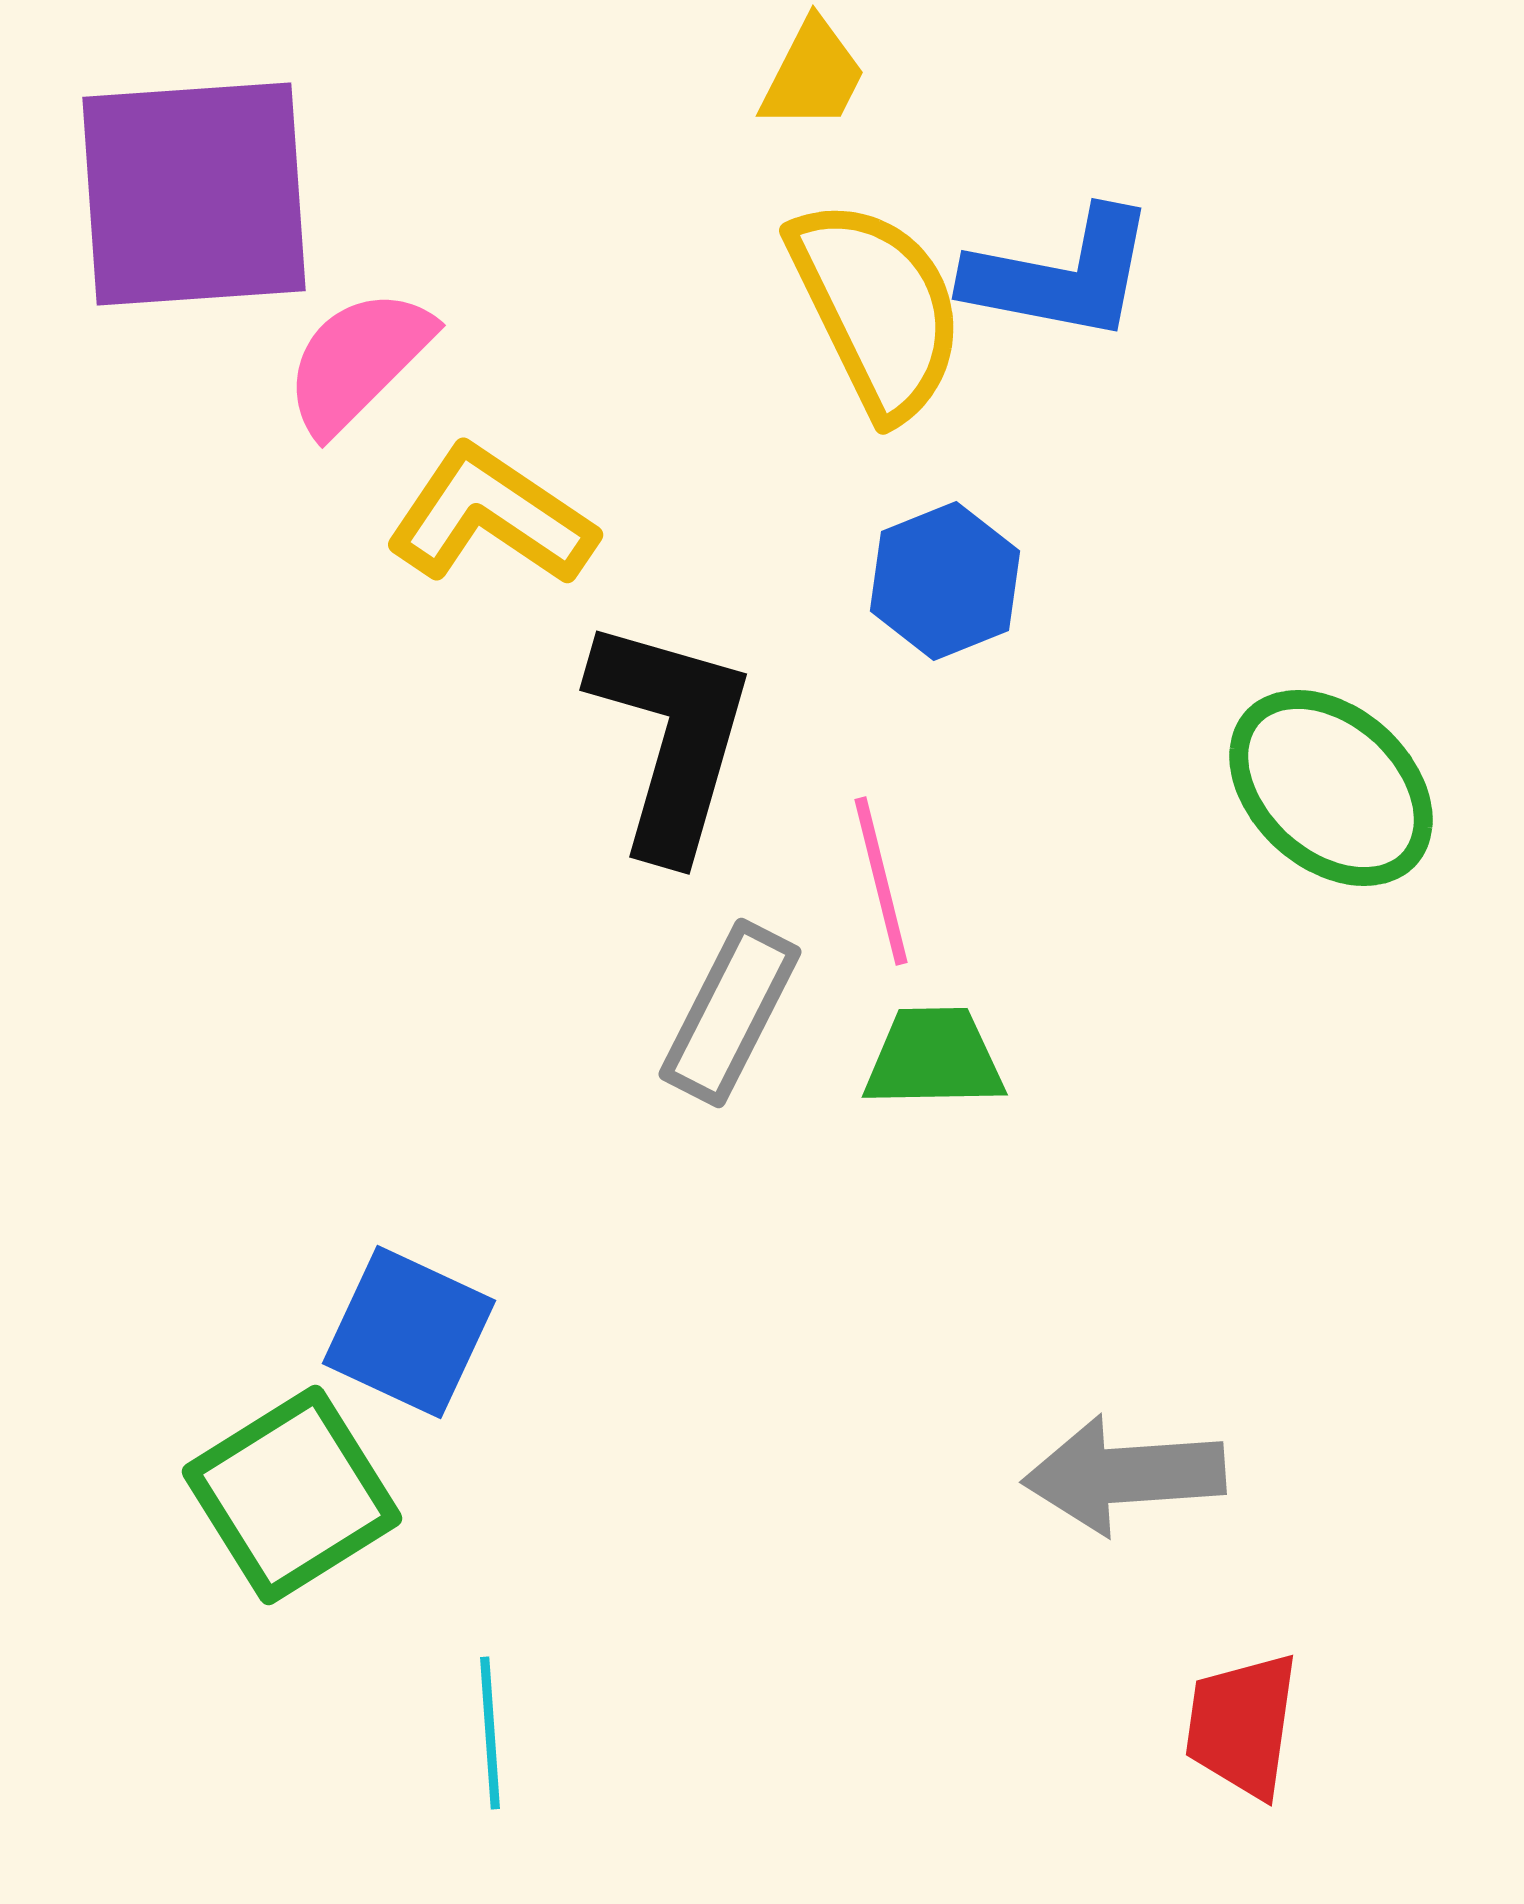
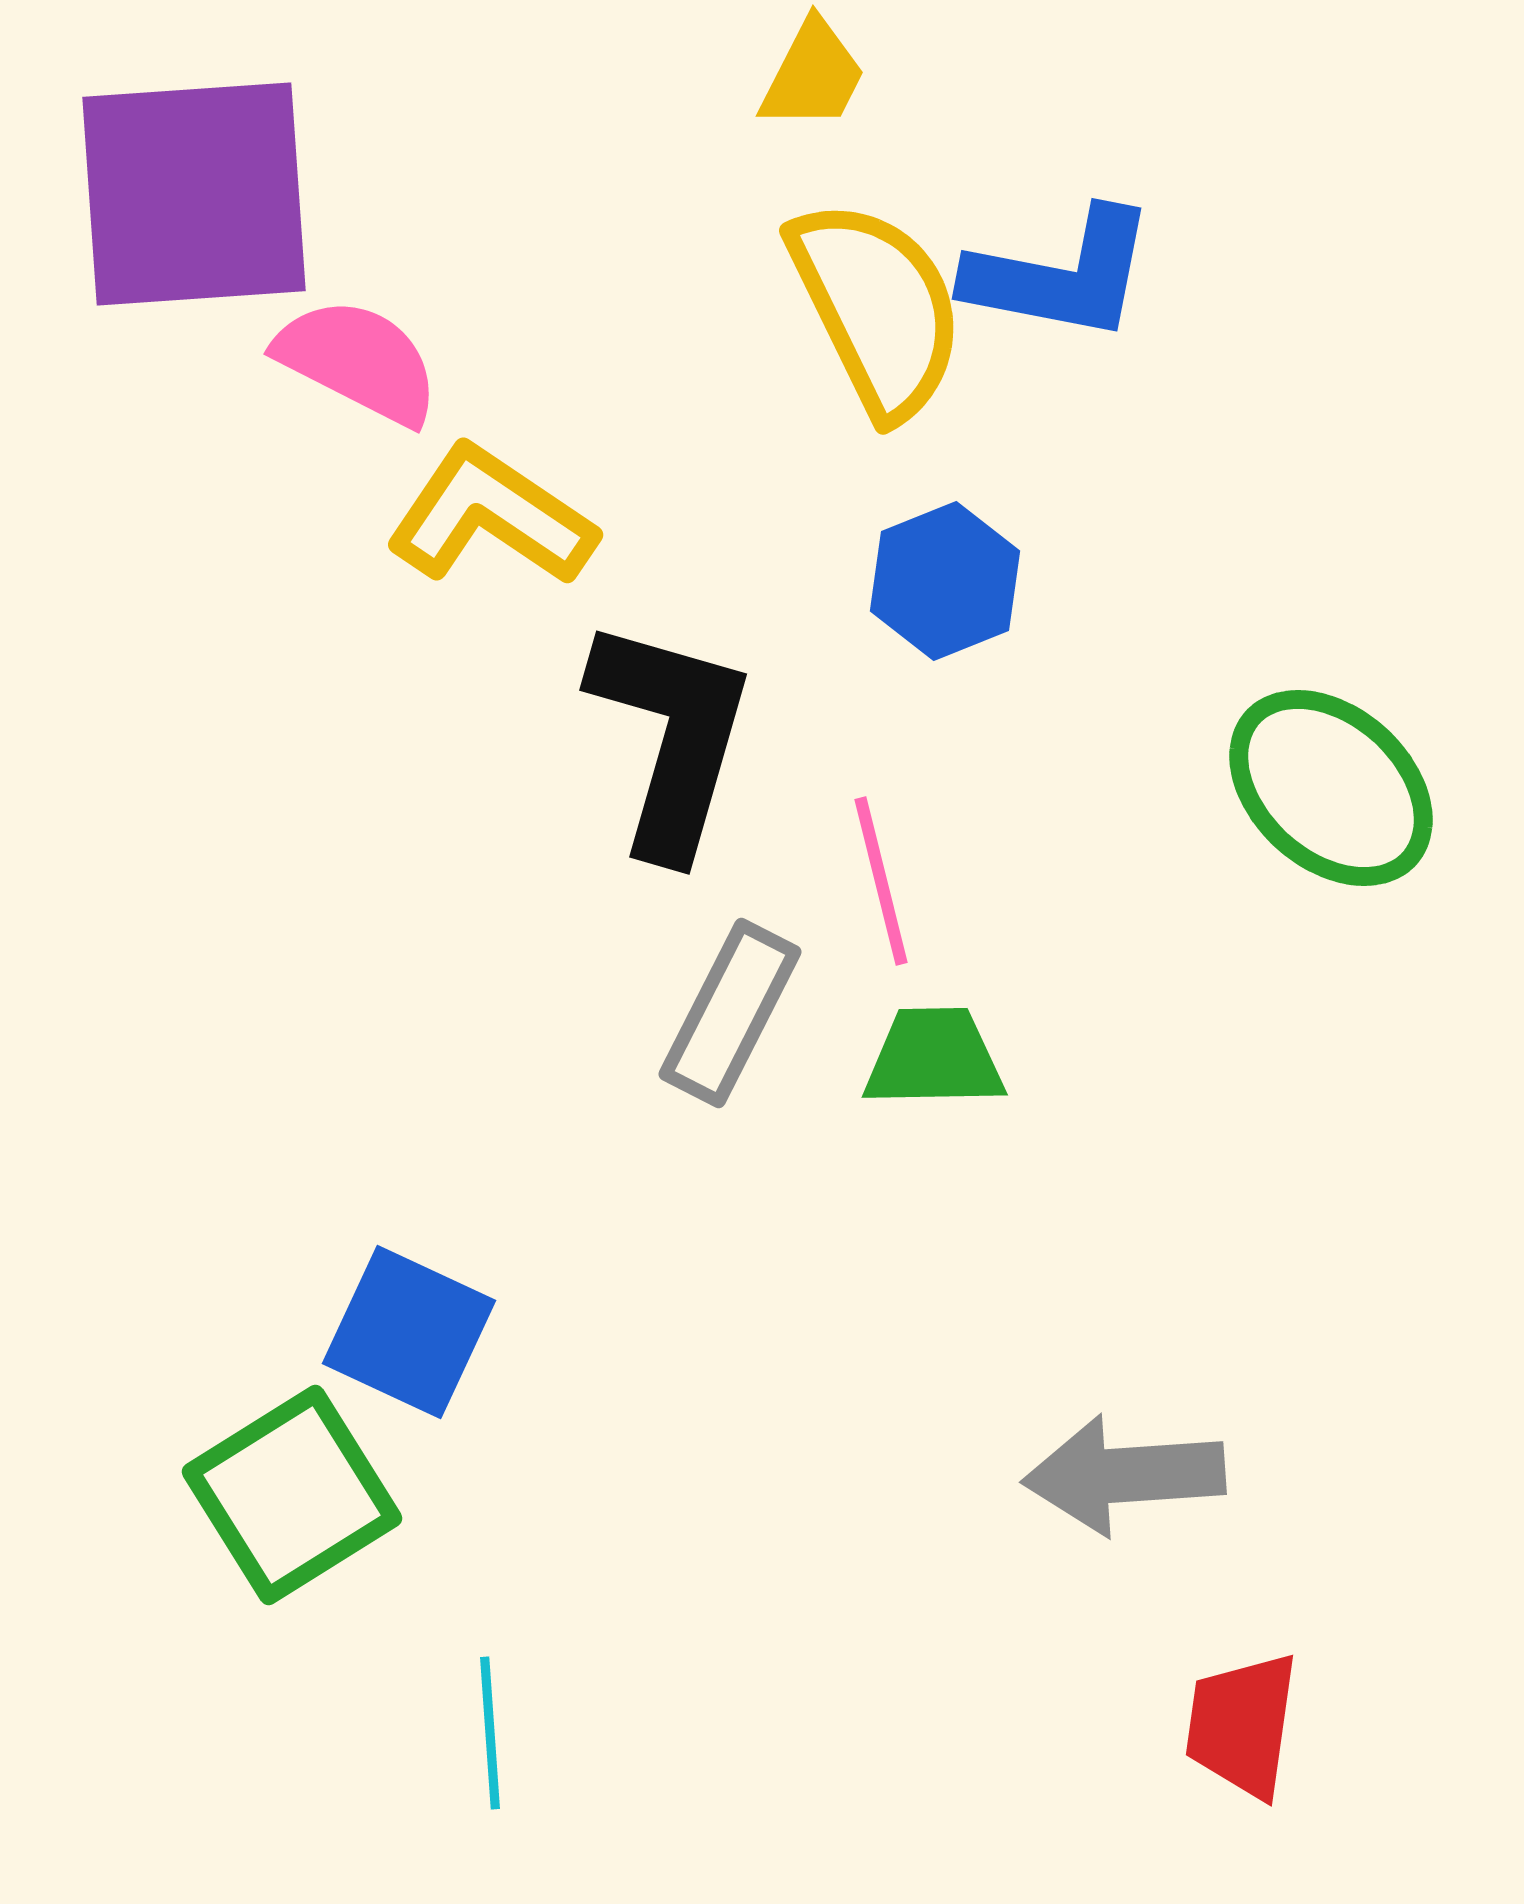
pink semicircle: rotated 72 degrees clockwise
